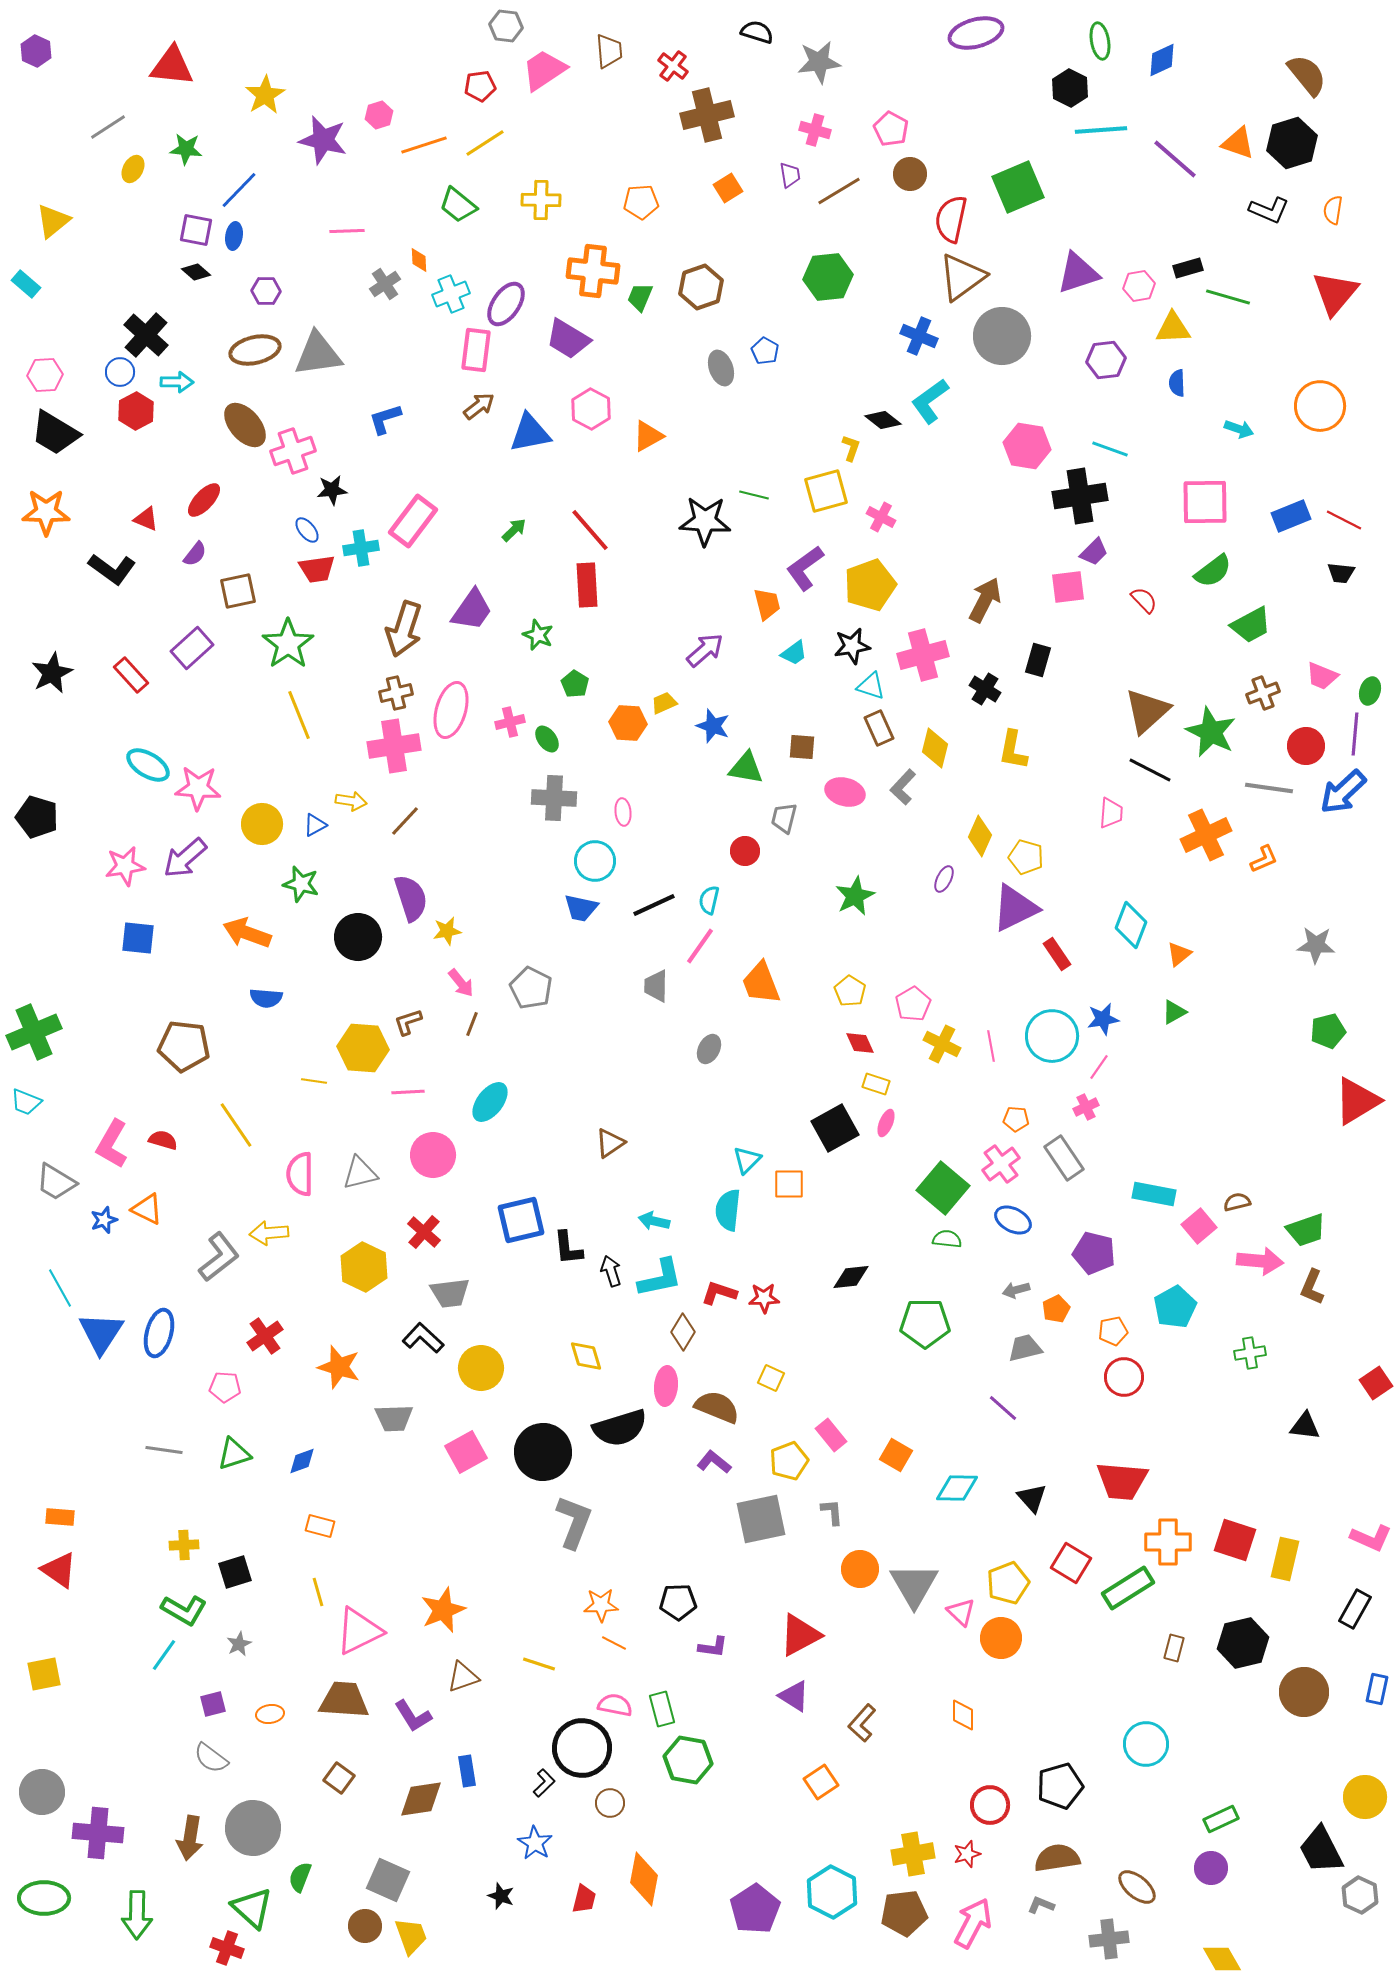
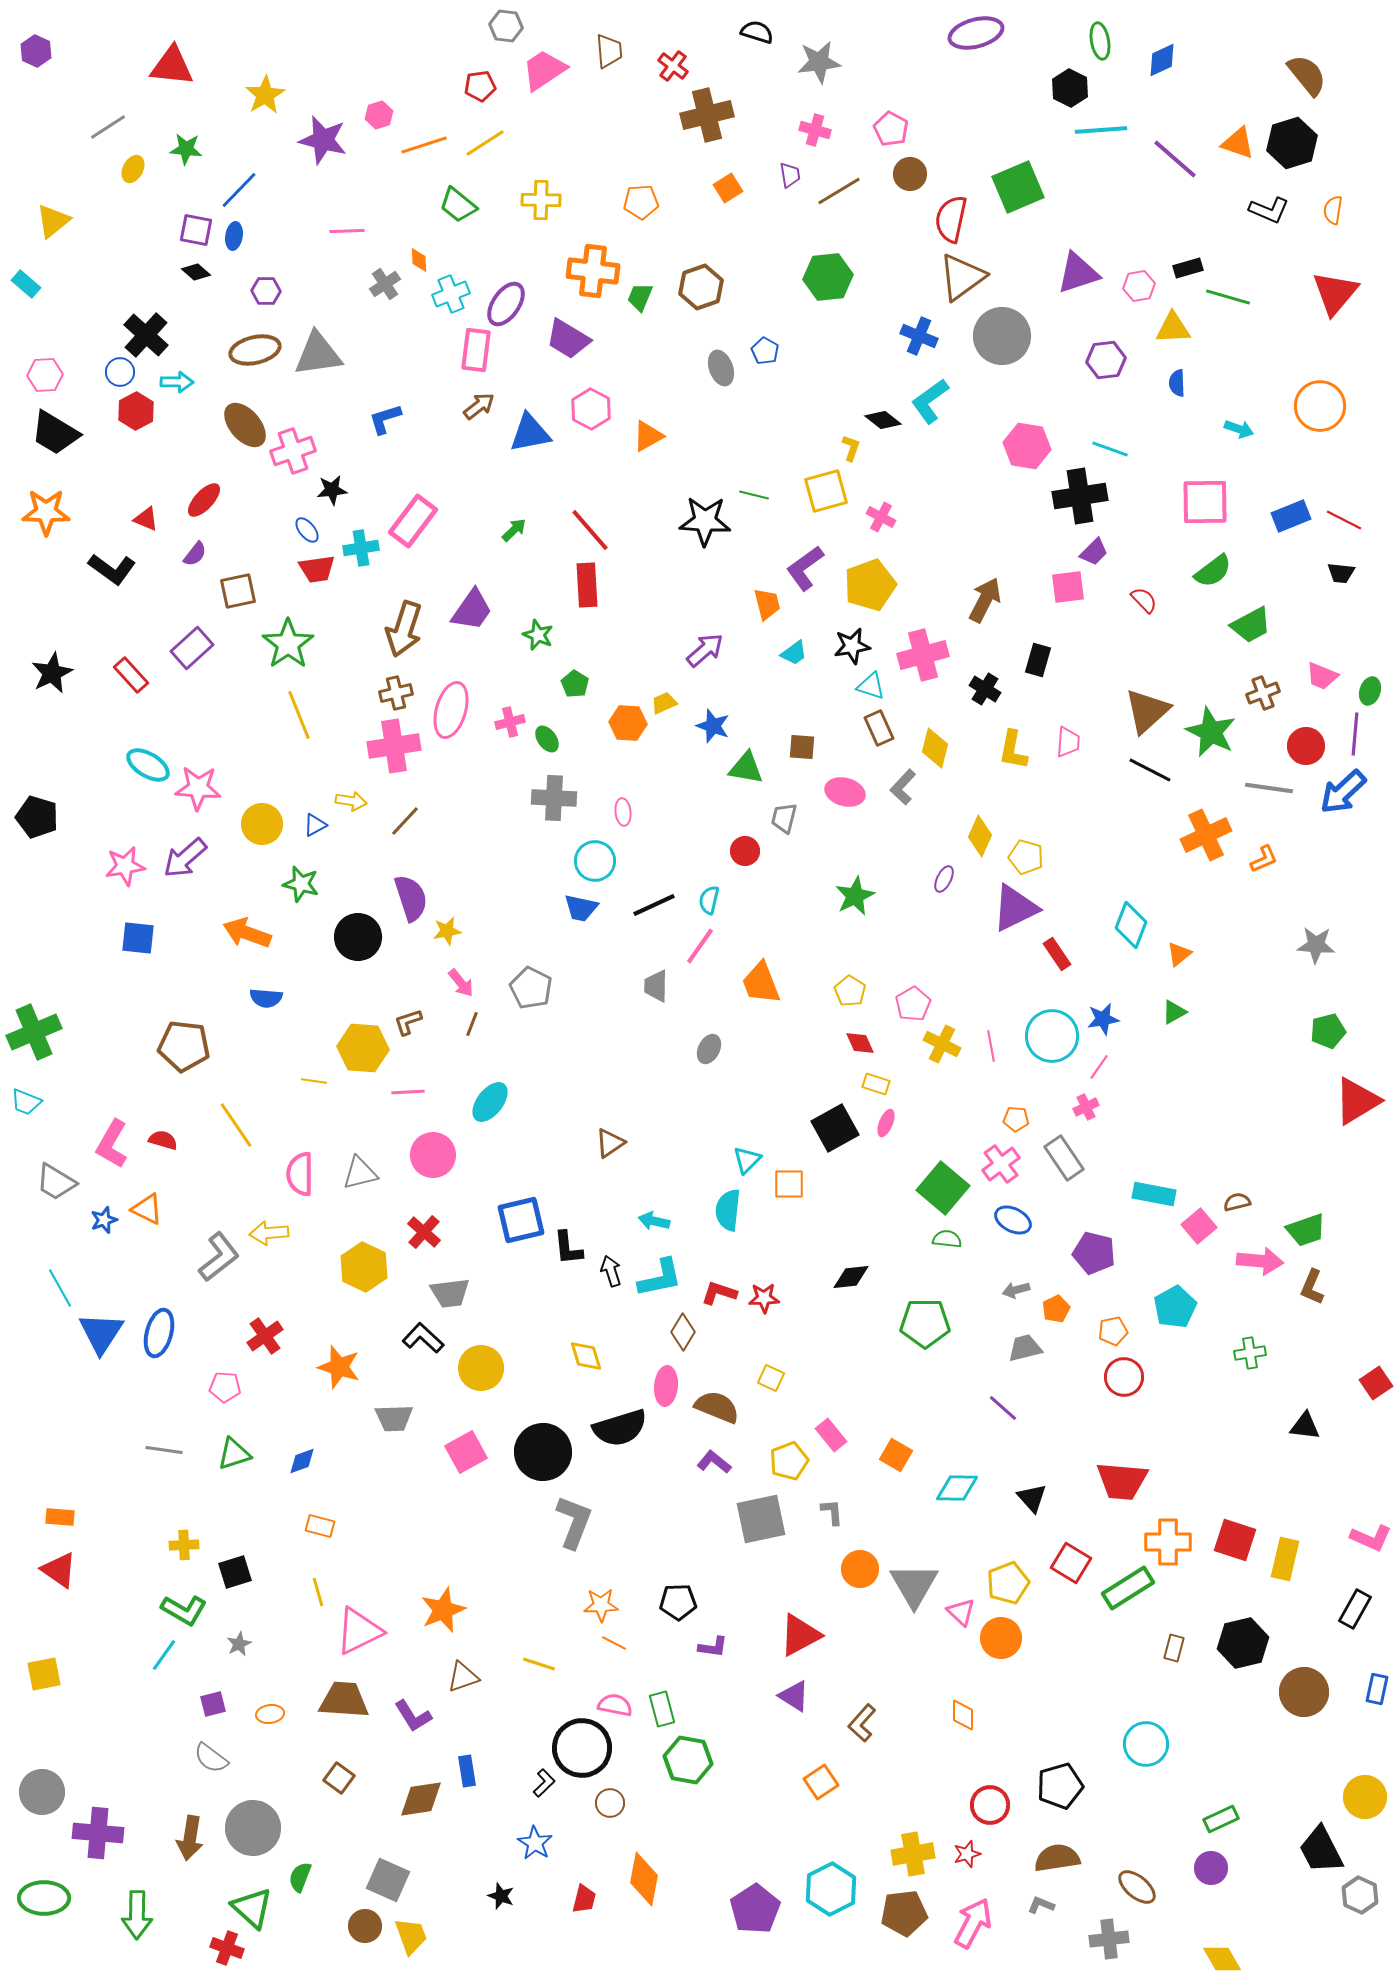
pink trapezoid at (1111, 813): moved 43 px left, 71 px up
cyan hexagon at (832, 1892): moved 1 px left, 3 px up; rotated 6 degrees clockwise
